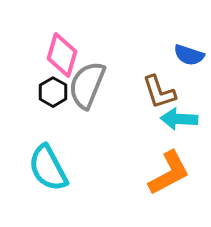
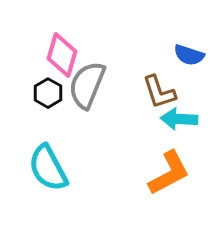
black hexagon: moved 5 px left, 1 px down
